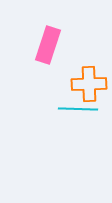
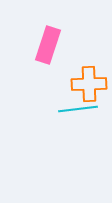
cyan line: rotated 9 degrees counterclockwise
